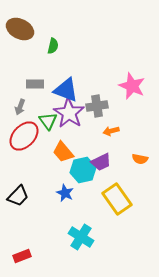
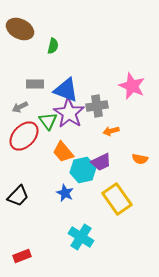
gray arrow: rotated 42 degrees clockwise
